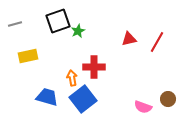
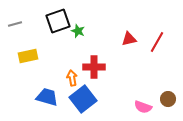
green star: rotated 24 degrees counterclockwise
